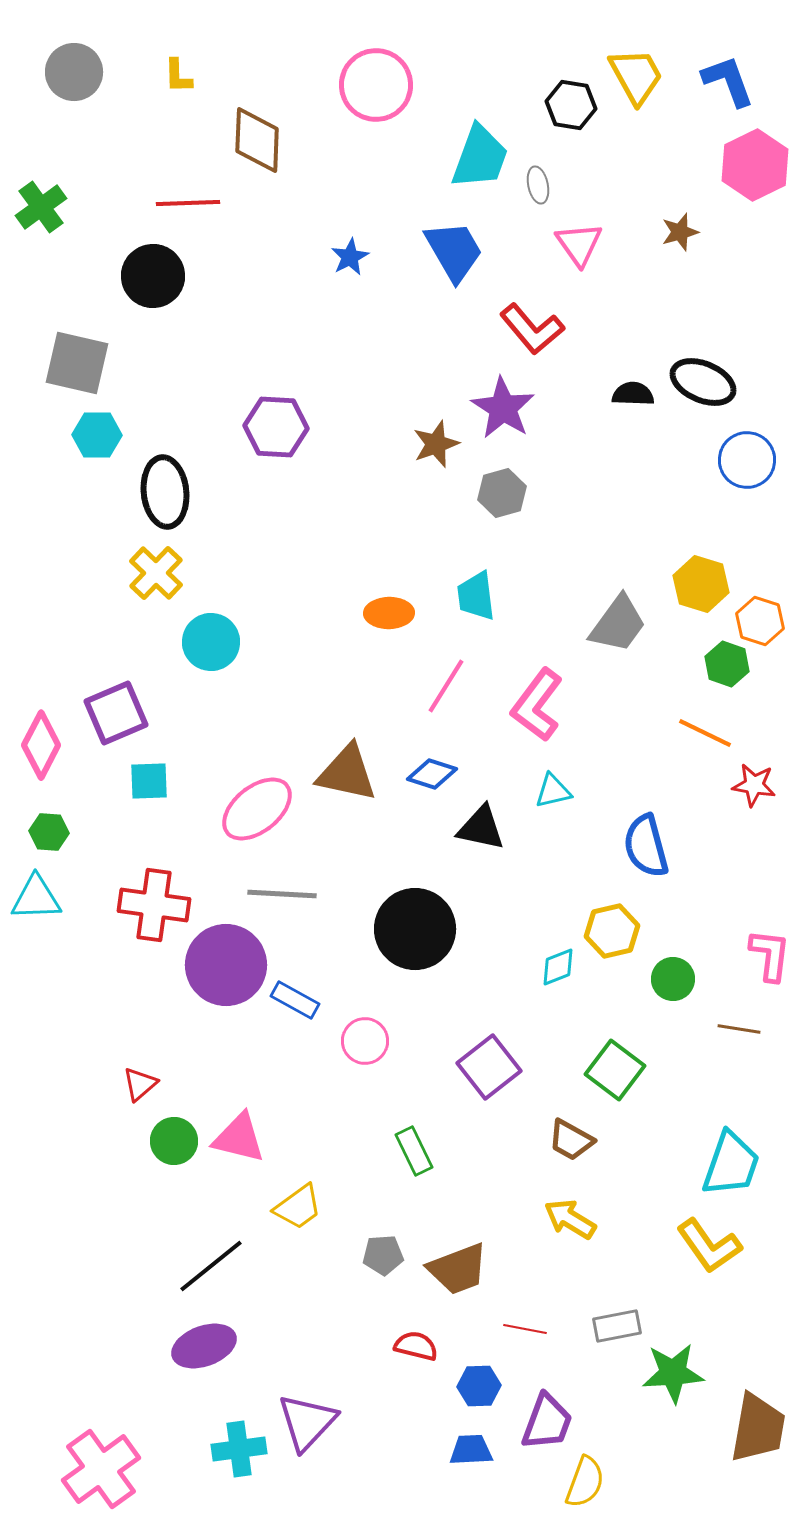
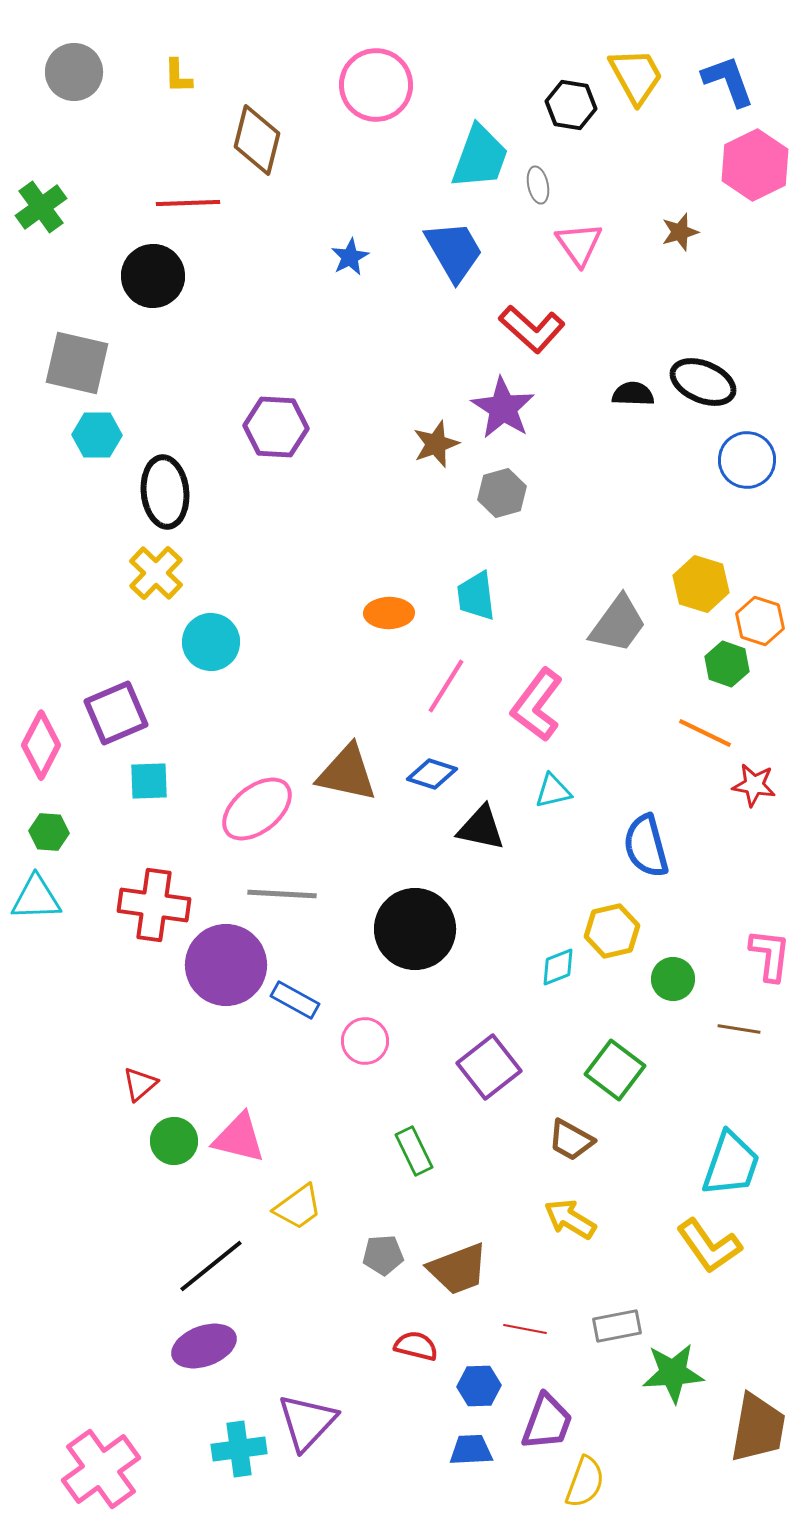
brown diamond at (257, 140): rotated 12 degrees clockwise
red L-shape at (532, 329): rotated 8 degrees counterclockwise
